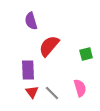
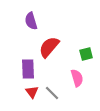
red semicircle: moved 1 px down
purple rectangle: moved 1 px up
pink semicircle: moved 3 px left, 10 px up
